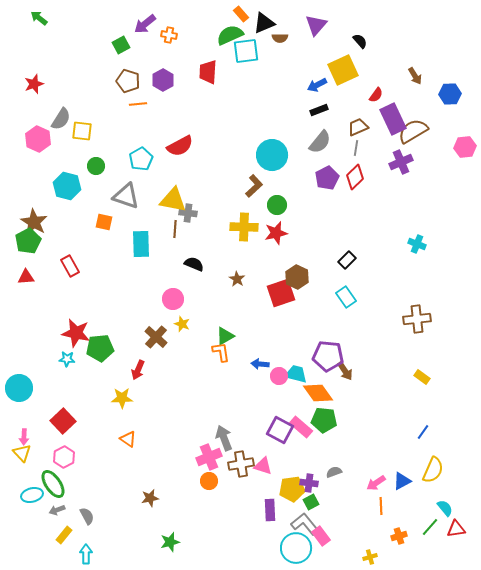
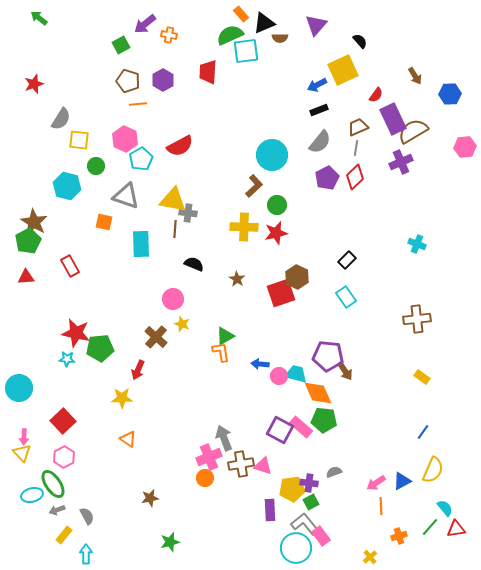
yellow square at (82, 131): moved 3 px left, 9 px down
pink hexagon at (38, 139): moved 87 px right
orange diamond at (318, 393): rotated 12 degrees clockwise
orange circle at (209, 481): moved 4 px left, 3 px up
yellow cross at (370, 557): rotated 24 degrees counterclockwise
